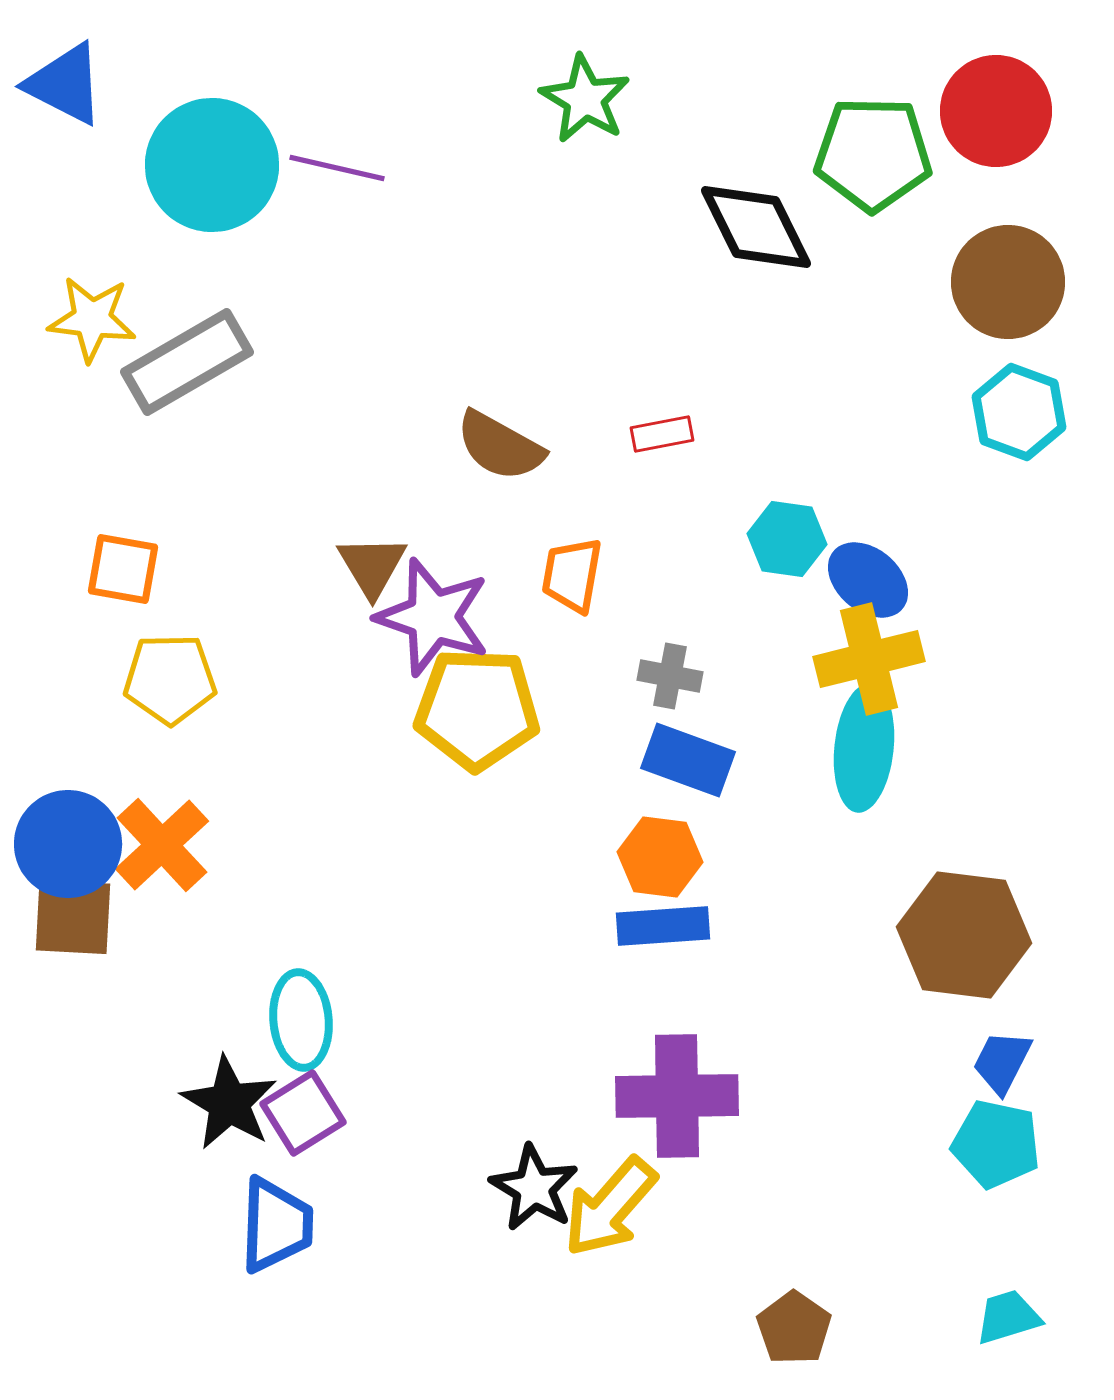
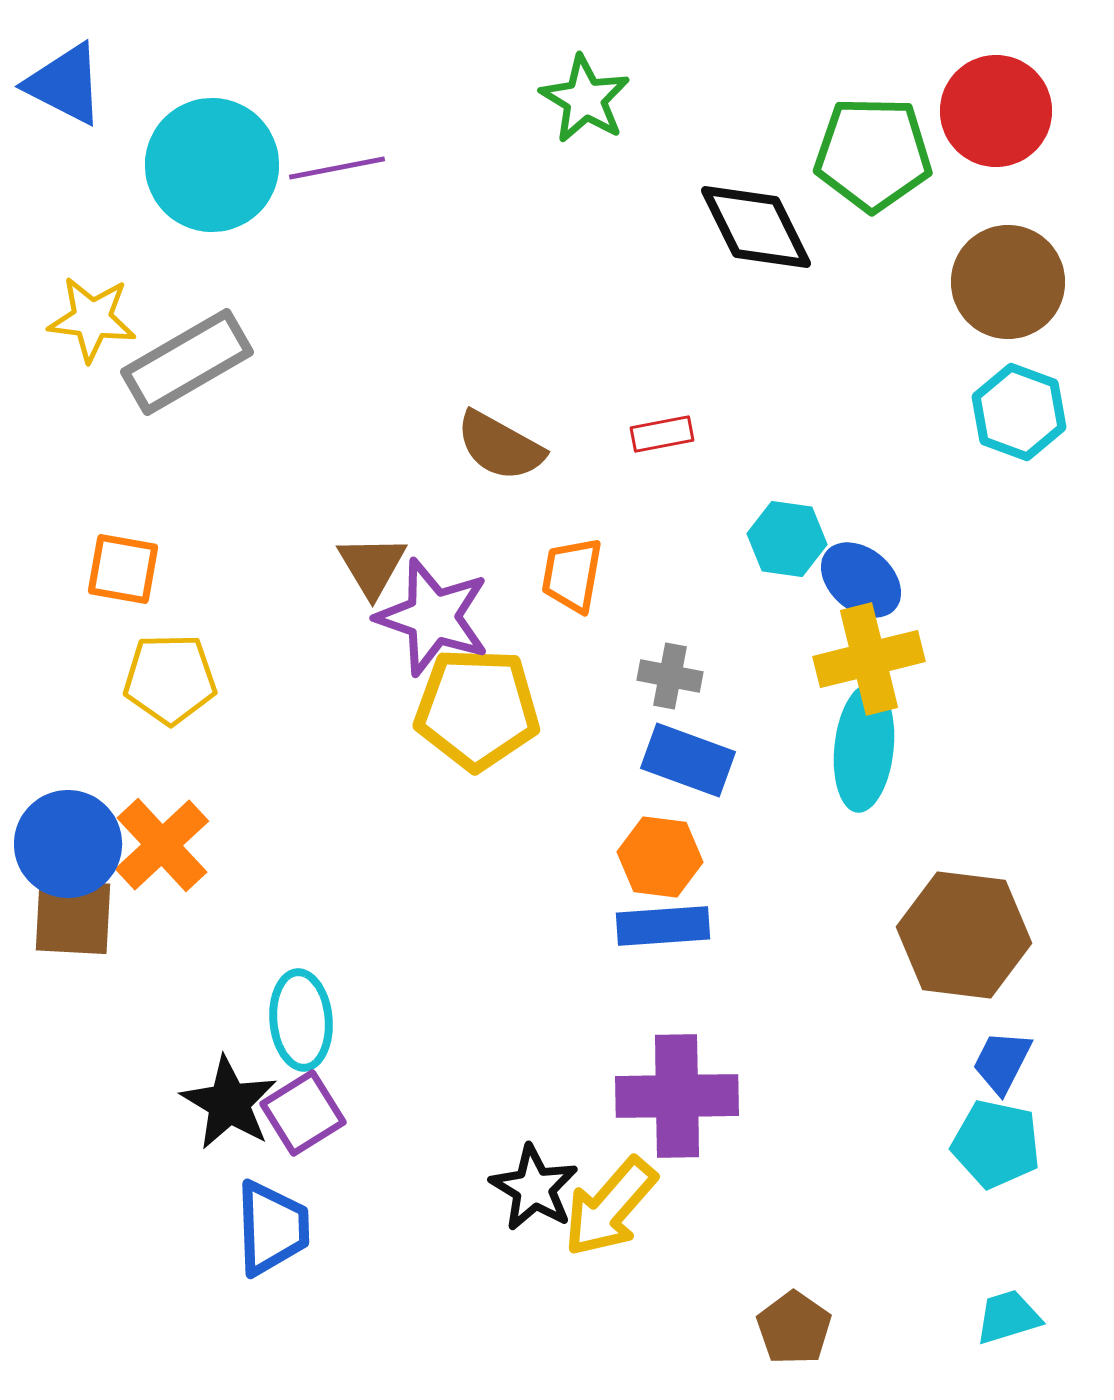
purple line at (337, 168): rotated 24 degrees counterclockwise
blue ellipse at (868, 580): moved 7 px left
blue trapezoid at (276, 1225): moved 4 px left, 3 px down; rotated 4 degrees counterclockwise
